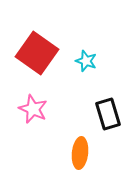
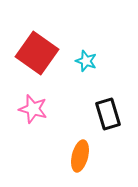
pink star: rotated 8 degrees counterclockwise
orange ellipse: moved 3 px down; rotated 8 degrees clockwise
